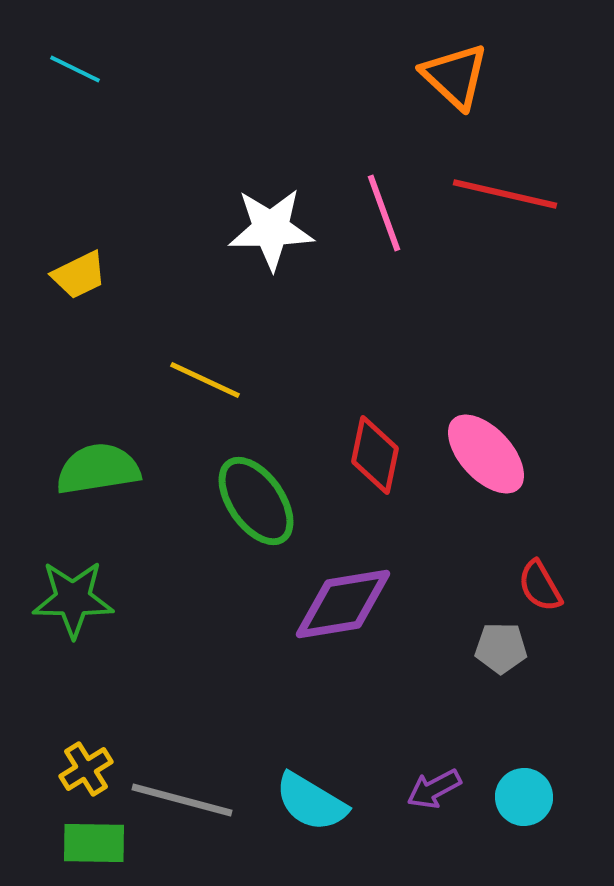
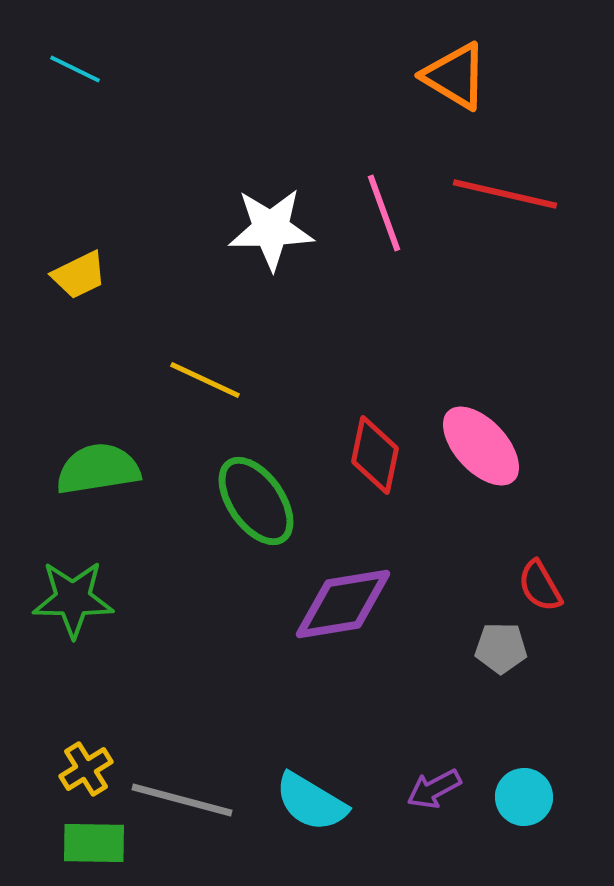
orange triangle: rotated 12 degrees counterclockwise
pink ellipse: moved 5 px left, 8 px up
